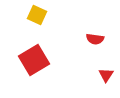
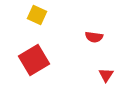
red semicircle: moved 1 px left, 2 px up
